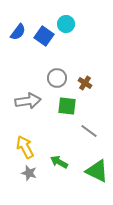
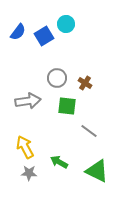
blue square: rotated 24 degrees clockwise
gray star: rotated 14 degrees counterclockwise
